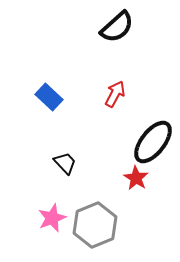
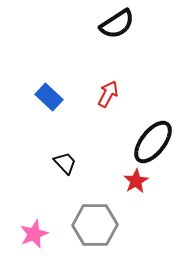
black semicircle: moved 3 px up; rotated 9 degrees clockwise
red arrow: moved 7 px left
red star: moved 3 px down; rotated 10 degrees clockwise
pink star: moved 18 px left, 16 px down
gray hexagon: rotated 21 degrees clockwise
